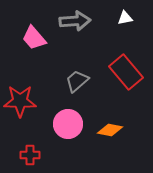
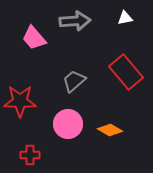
gray trapezoid: moved 3 px left
orange diamond: rotated 20 degrees clockwise
